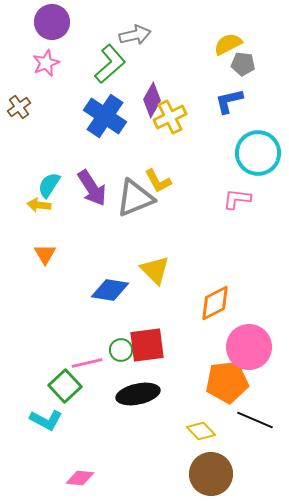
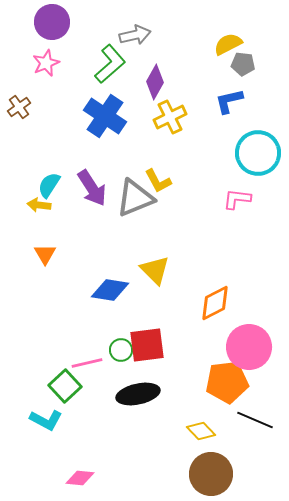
purple diamond: moved 3 px right, 18 px up
